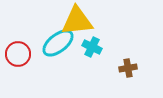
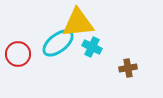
yellow triangle: moved 1 px right, 2 px down
